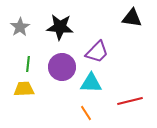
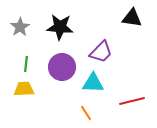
purple trapezoid: moved 4 px right
green line: moved 2 px left
cyan triangle: moved 2 px right
red line: moved 2 px right
